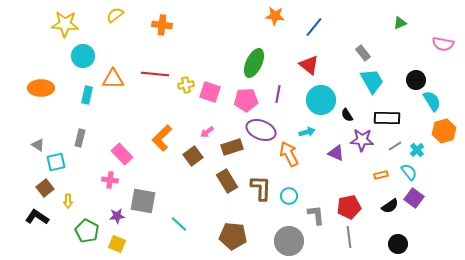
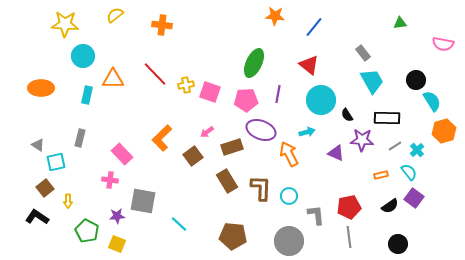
green triangle at (400, 23): rotated 16 degrees clockwise
red line at (155, 74): rotated 40 degrees clockwise
